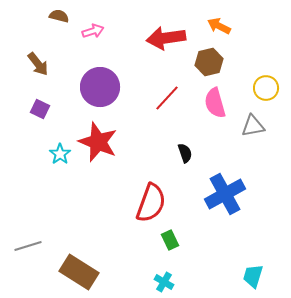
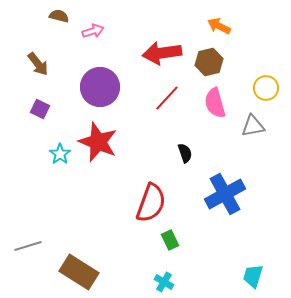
red arrow: moved 4 px left, 15 px down
